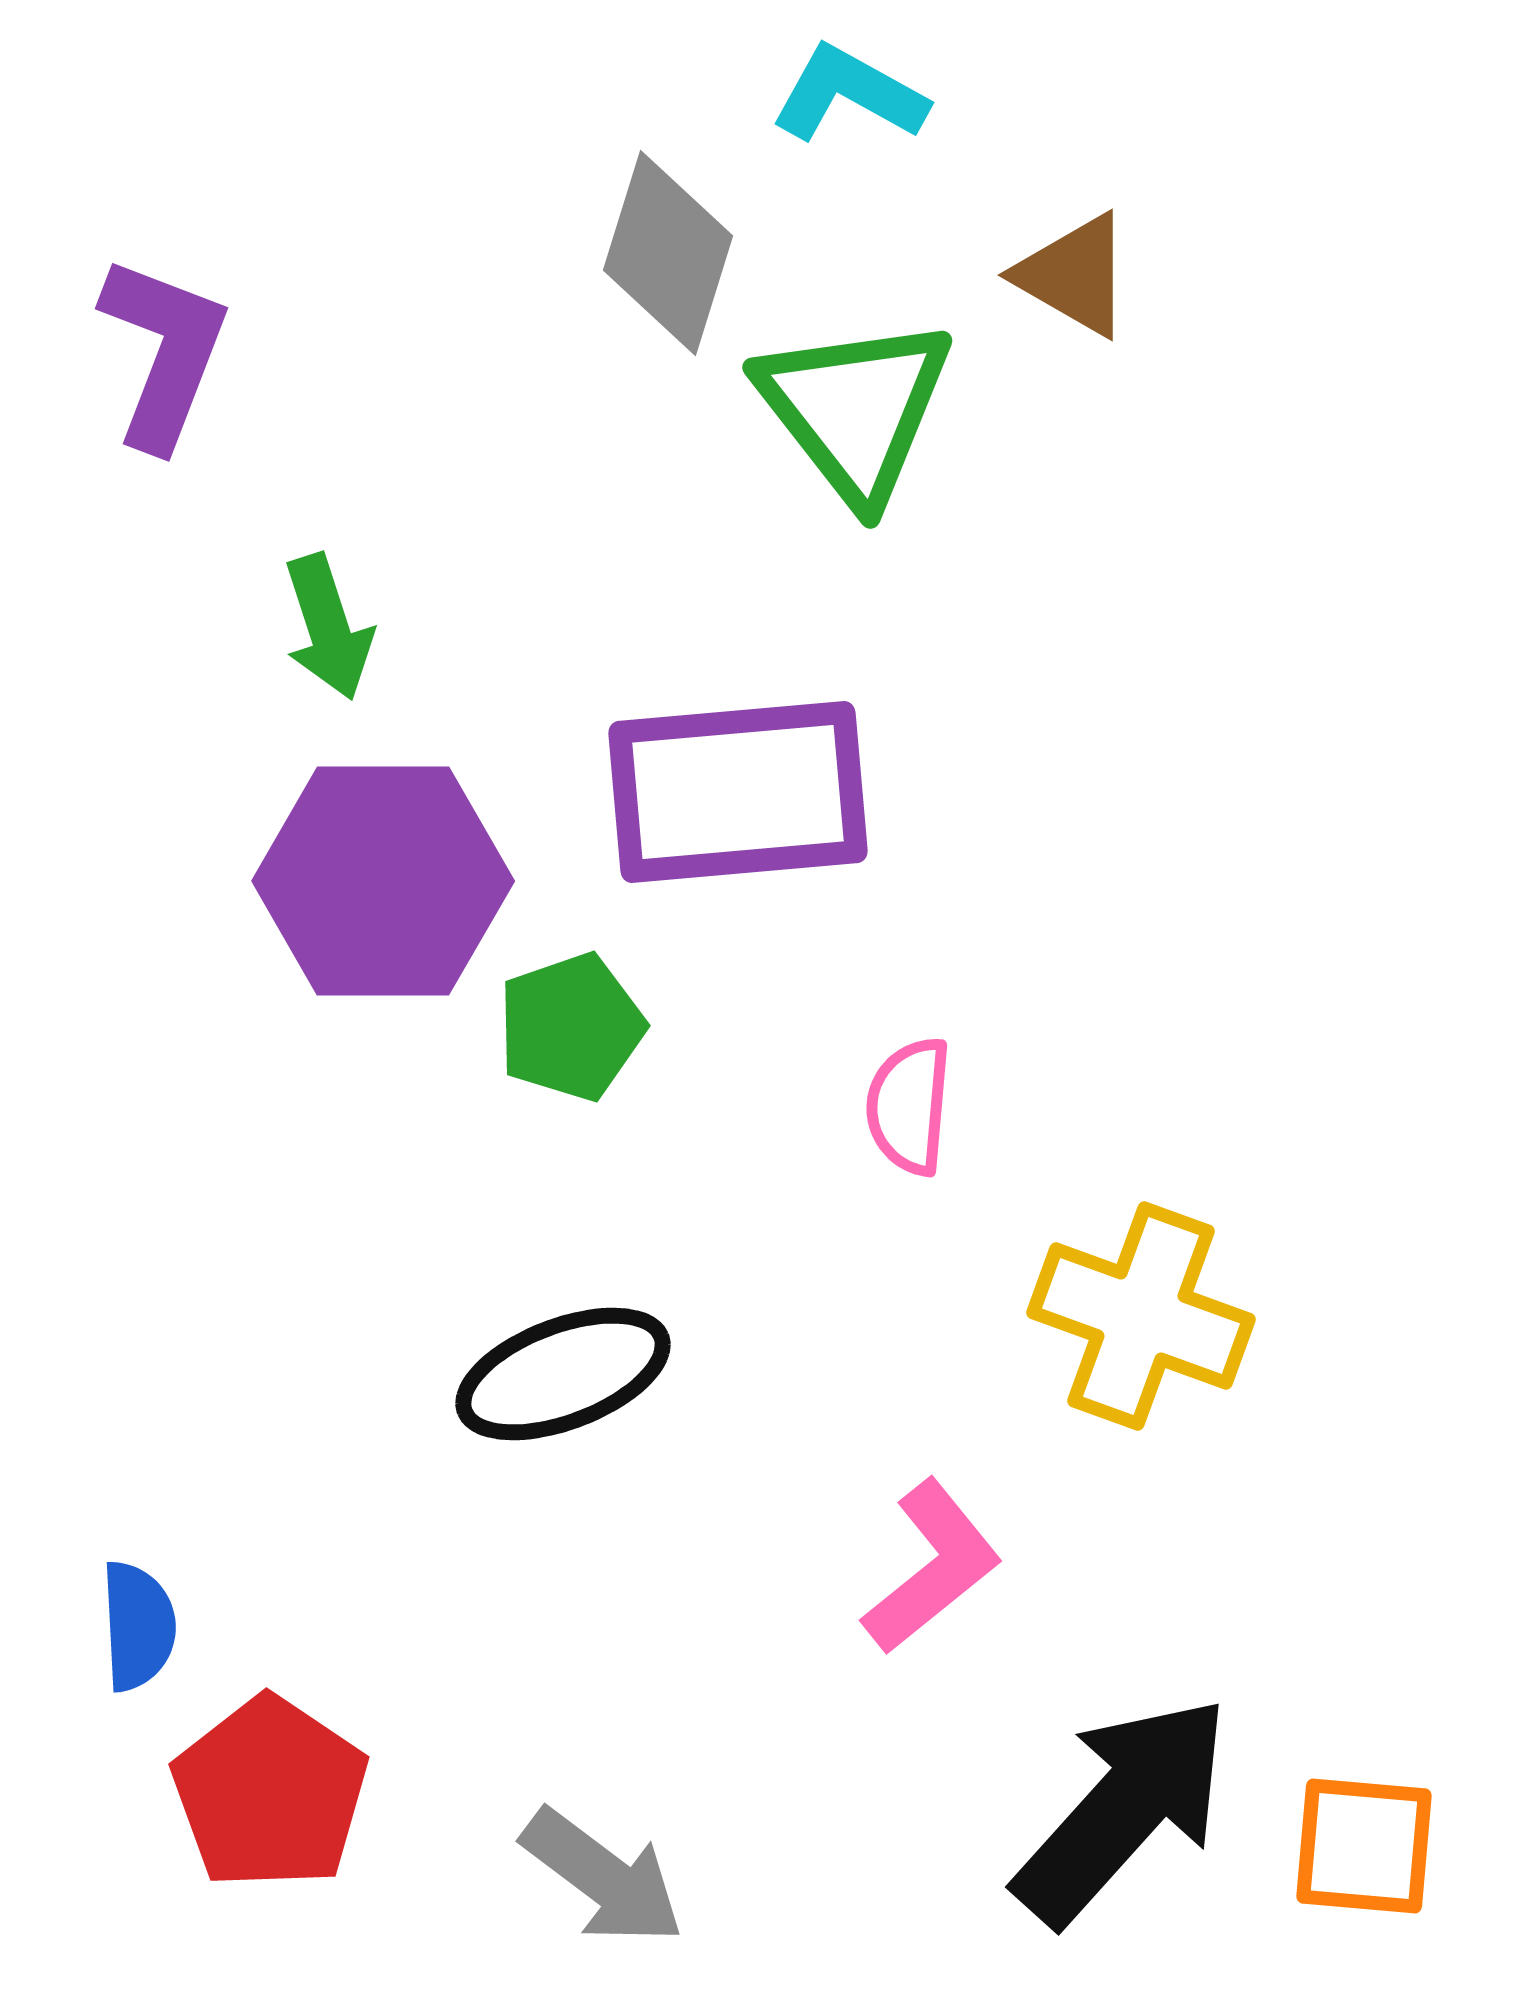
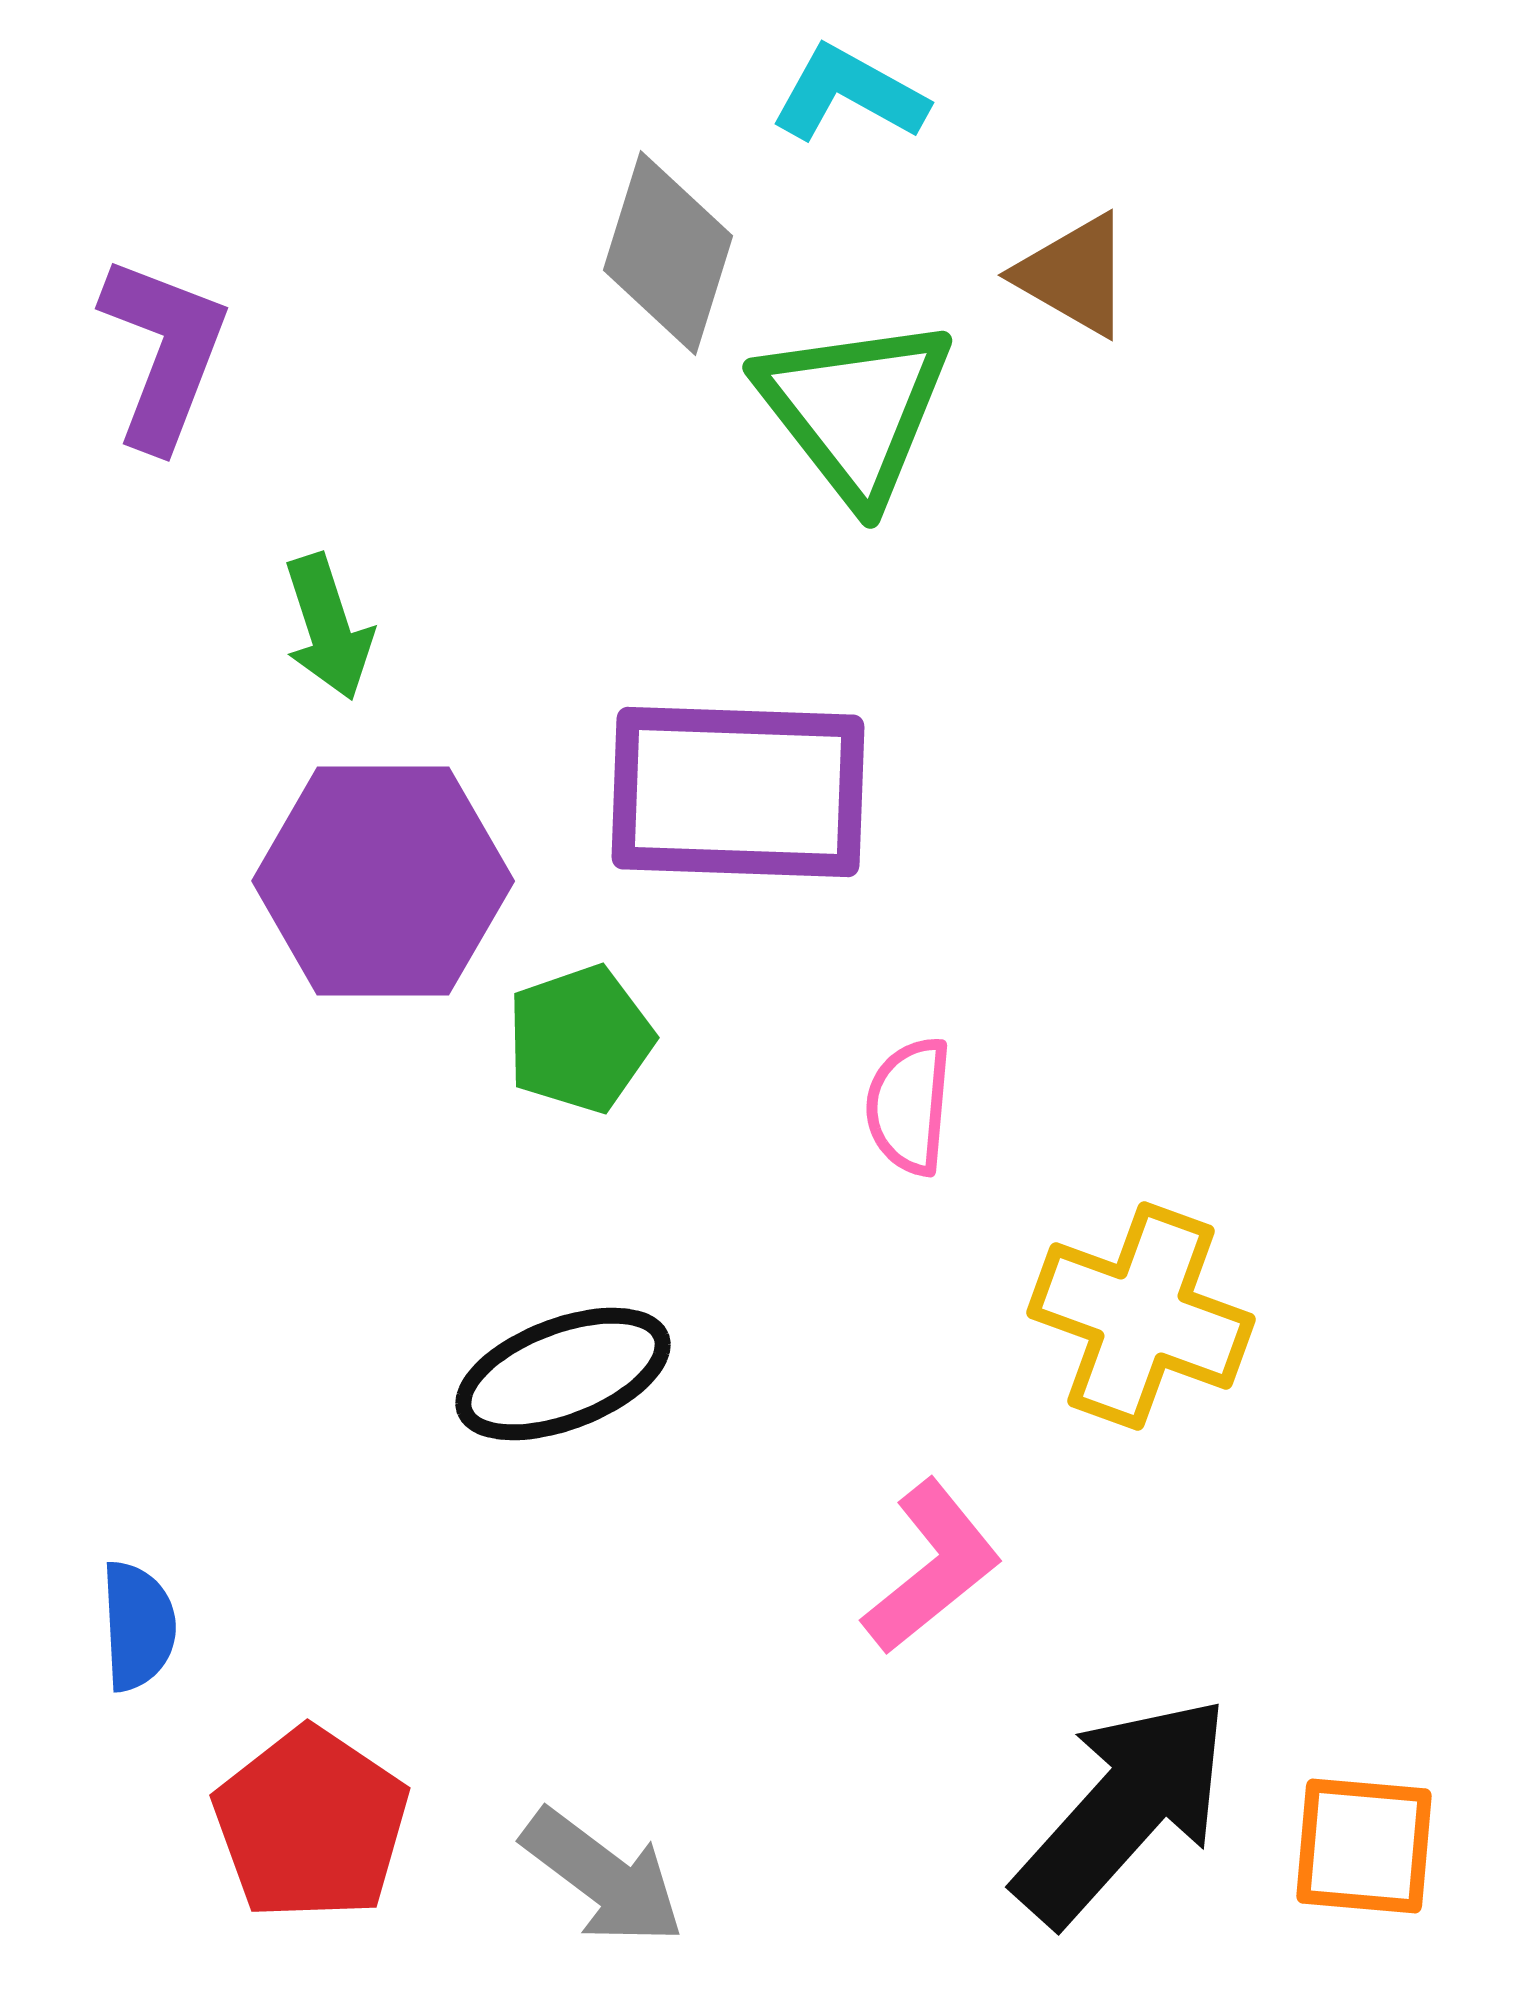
purple rectangle: rotated 7 degrees clockwise
green pentagon: moved 9 px right, 12 px down
red pentagon: moved 41 px right, 31 px down
